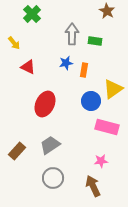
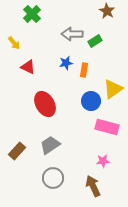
gray arrow: rotated 90 degrees counterclockwise
green rectangle: rotated 40 degrees counterclockwise
red ellipse: rotated 55 degrees counterclockwise
pink star: moved 2 px right
